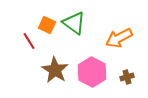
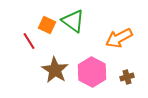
green triangle: moved 1 px left, 2 px up
